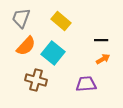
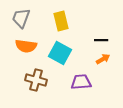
yellow rectangle: rotated 36 degrees clockwise
orange semicircle: rotated 55 degrees clockwise
cyan square: moved 7 px right; rotated 10 degrees counterclockwise
purple trapezoid: moved 5 px left, 2 px up
